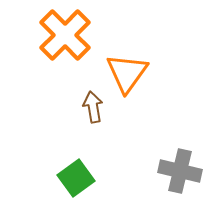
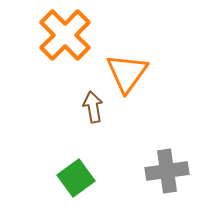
gray cross: moved 13 px left; rotated 21 degrees counterclockwise
